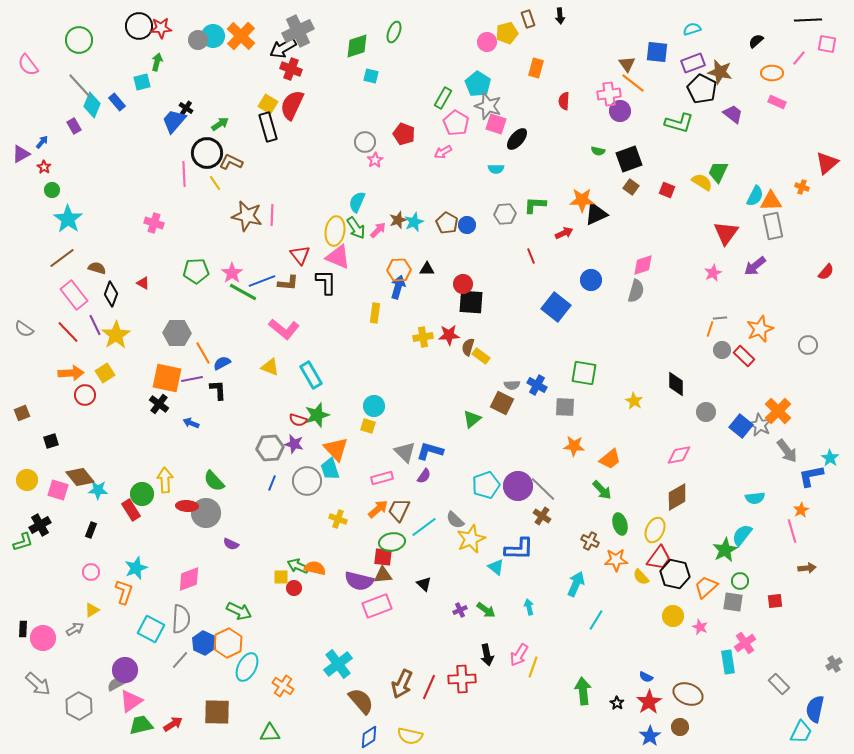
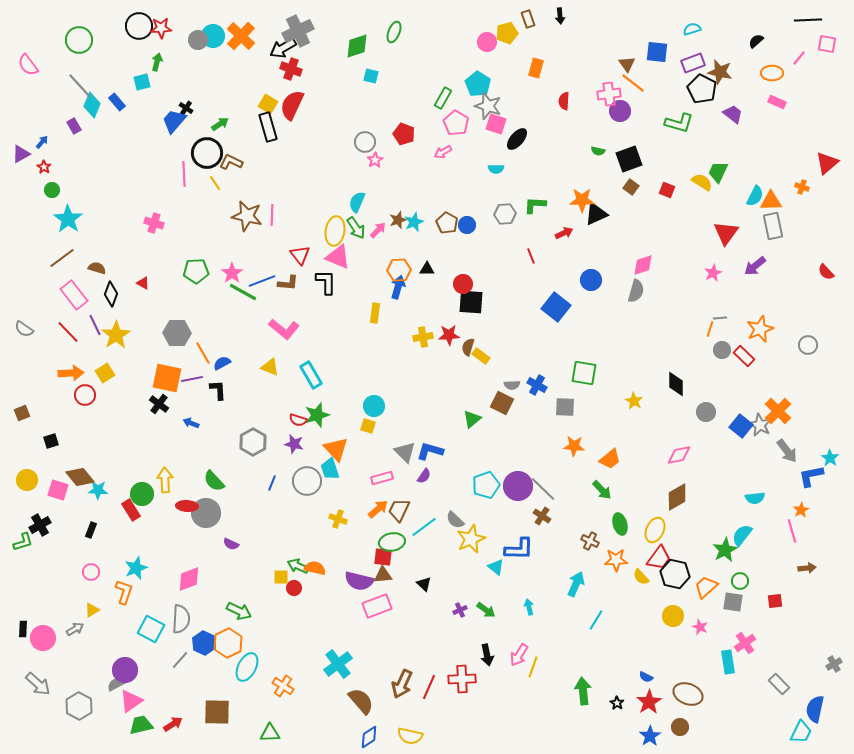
red semicircle at (826, 272): rotated 96 degrees clockwise
gray hexagon at (270, 448): moved 17 px left, 6 px up; rotated 24 degrees counterclockwise
